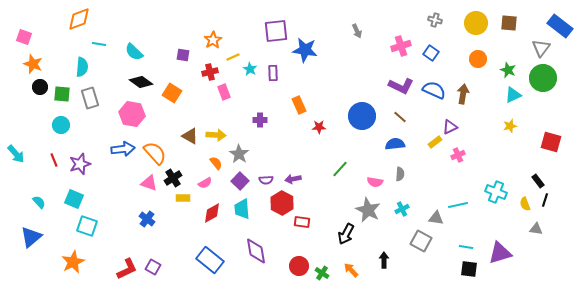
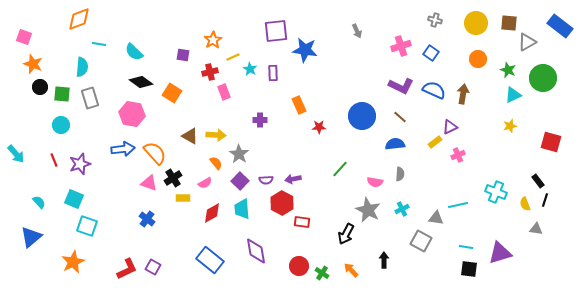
gray triangle at (541, 48): moved 14 px left, 6 px up; rotated 24 degrees clockwise
